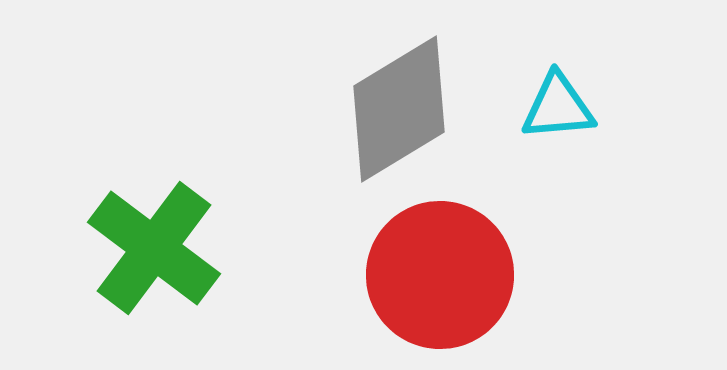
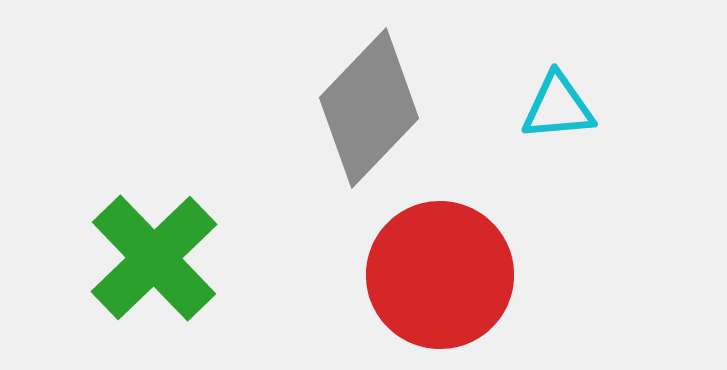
gray diamond: moved 30 px left, 1 px up; rotated 15 degrees counterclockwise
green cross: moved 10 px down; rotated 9 degrees clockwise
